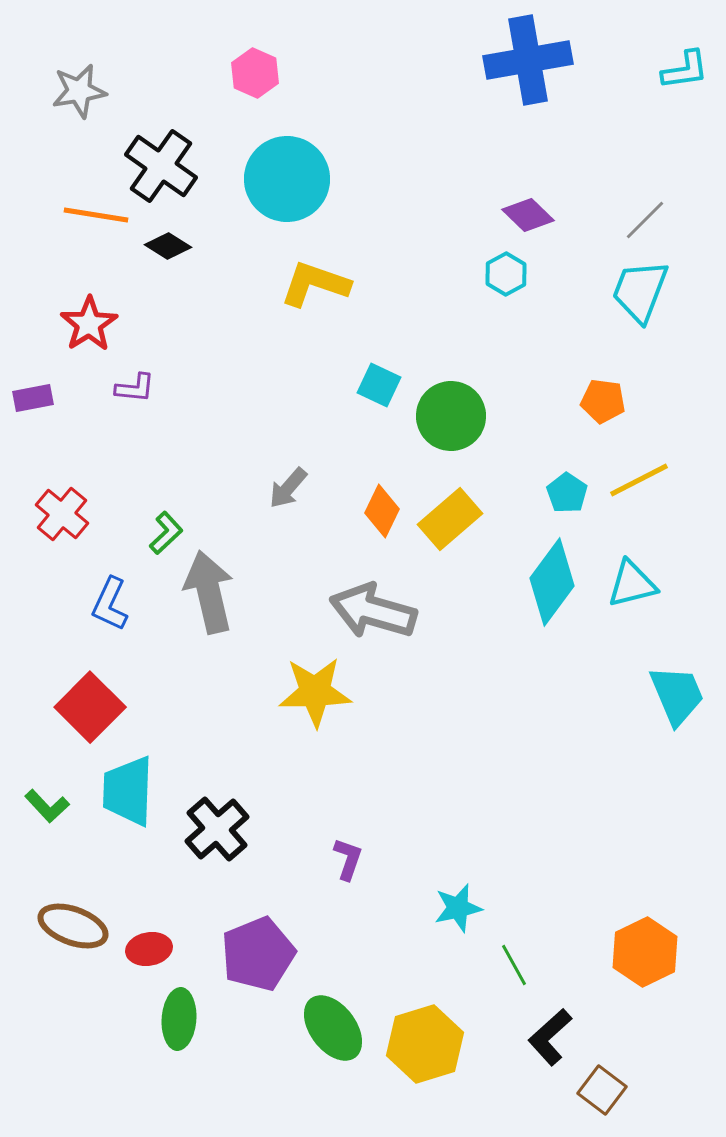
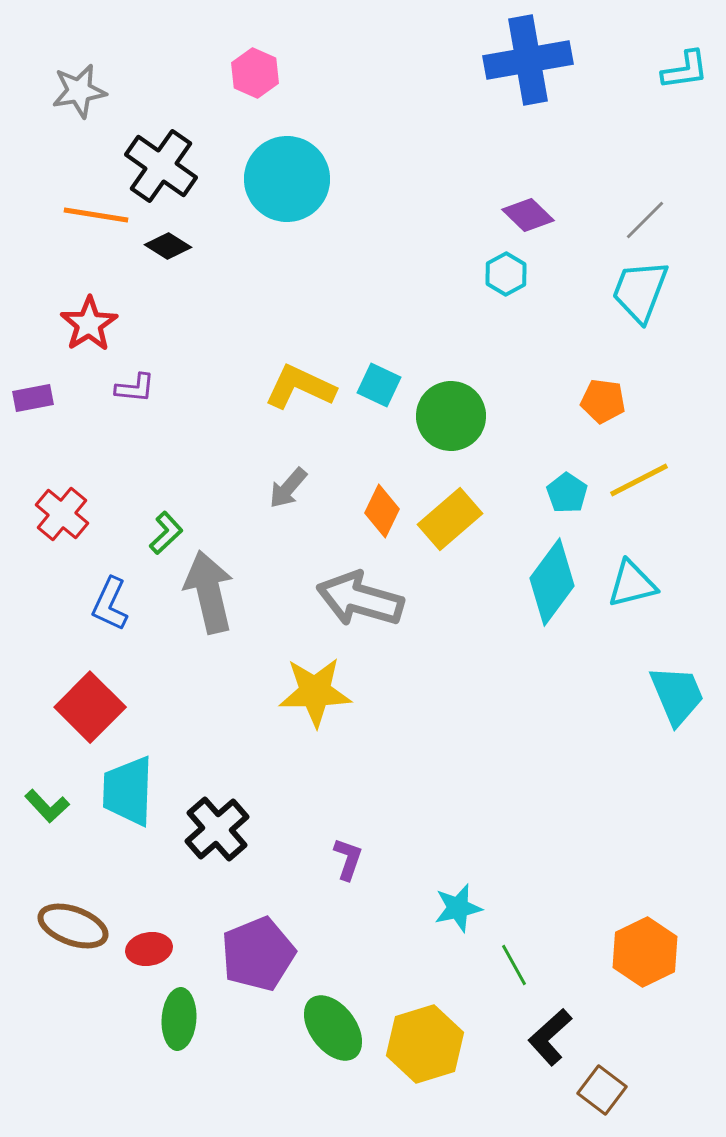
yellow L-shape at (315, 284): moved 15 px left, 103 px down; rotated 6 degrees clockwise
gray arrow at (373, 611): moved 13 px left, 12 px up
